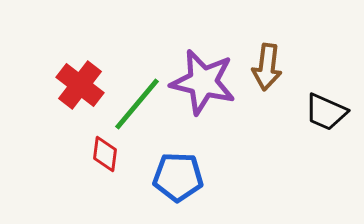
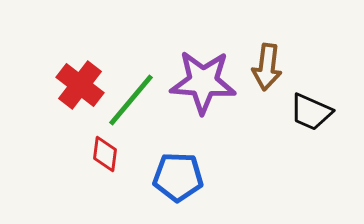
purple star: rotated 10 degrees counterclockwise
green line: moved 6 px left, 4 px up
black trapezoid: moved 15 px left
